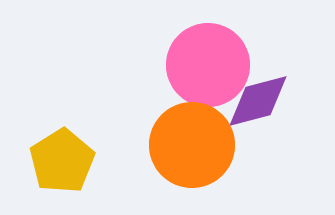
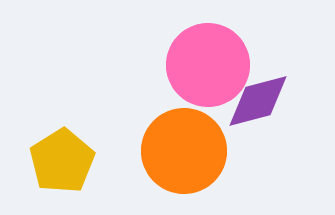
orange circle: moved 8 px left, 6 px down
